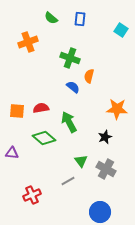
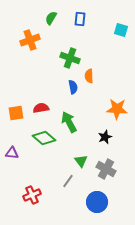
green semicircle: rotated 80 degrees clockwise
cyan square: rotated 16 degrees counterclockwise
orange cross: moved 2 px right, 2 px up
orange semicircle: rotated 16 degrees counterclockwise
blue semicircle: rotated 40 degrees clockwise
orange square: moved 1 px left, 2 px down; rotated 14 degrees counterclockwise
gray line: rotated 24 degrees counterclockwise
blue circle: moved 3 px left, 10 px up
